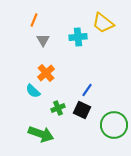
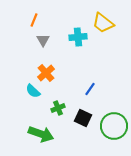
blue line: moved 3 px right, 1 px up
black square: moved 1 px right, 8 px down
green circle: moved 1 px down
